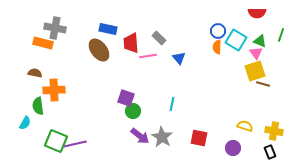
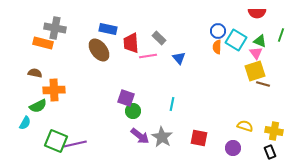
green semicircle: rotated 108 degrees counterclockwise
